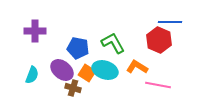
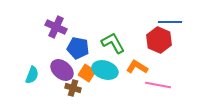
purple cross: moved 21 px right, 4 px up; rotated 25 degrees clockwise
